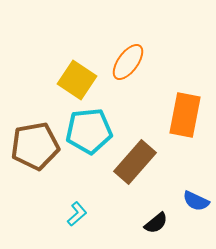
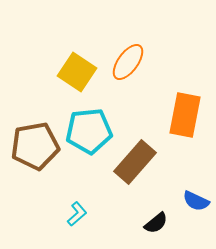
yellow square: moved 8 px up
